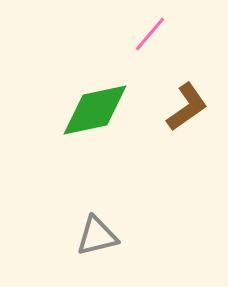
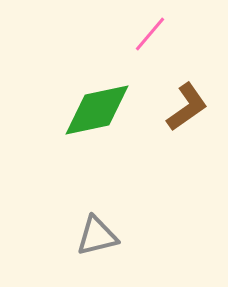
green diamond: moved 2 px right
